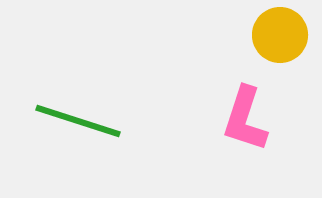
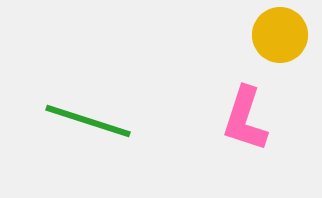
green line: moved 10 px right
